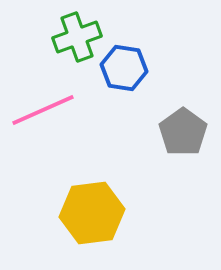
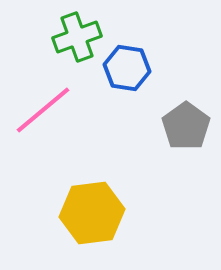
blue hexagon: moved 3 px right
pink line: rotated 16 degrees counterclockwise
gray pentagon: moved 3 px right, 6 px up
